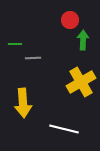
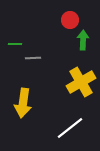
yellow arrow: rotated 12 degrees clockwise
white line: moved 6 px right, 1 px up; rotated 52 degrees counterclockwise
